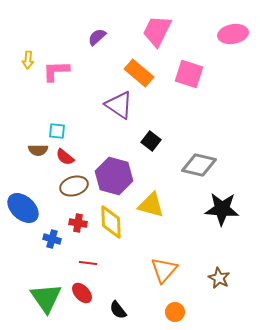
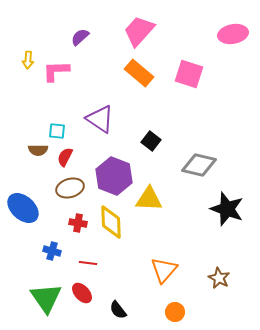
pink trapezoid: moved 18 px left; rotated 16 degrees clockwise
purple semicircle: moved 17 px left
purple triangle: moved 19 px left, 14 px down
red semicircle: rotated 78 degrees clockwise
purple hexagon: rotated 6 degrees clockwise
brown ellipse: moved 4 px left, 2 px down
yellow triangle: moved 2 px left, 6 px up; rotated 12 degrees counterclockwise
black star: moved 5 px right; rotated 16 degrees clockwise
blue cross: moved 12 px down
